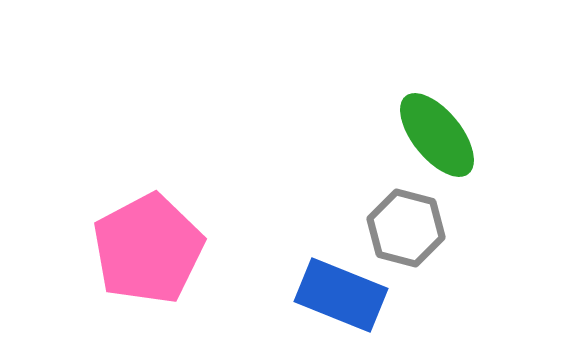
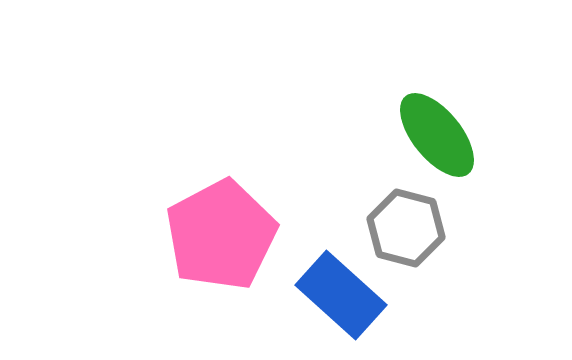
pink pentagon: moved 73 px right, 14 px up
blue rectangle: rotated 20 degrees clockwise
